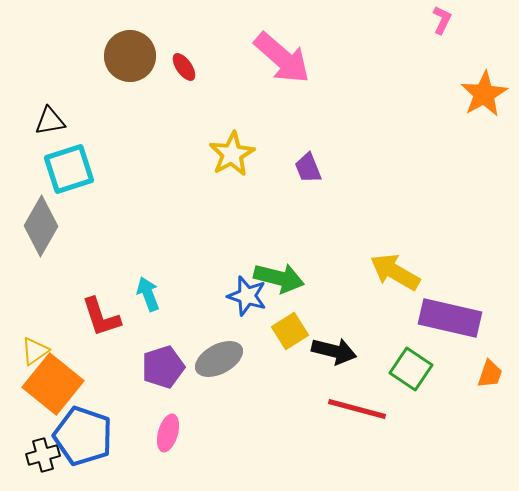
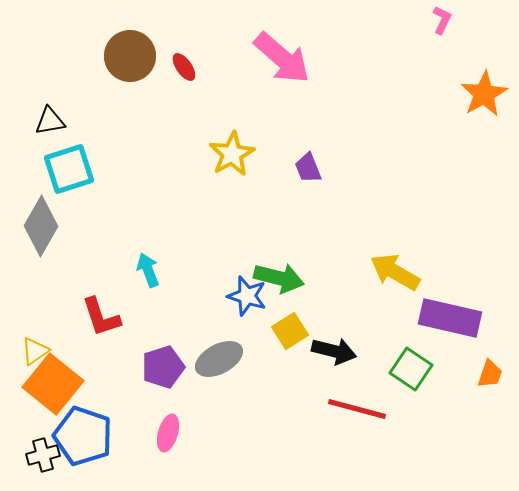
cyan arrow: moved 24 px up
